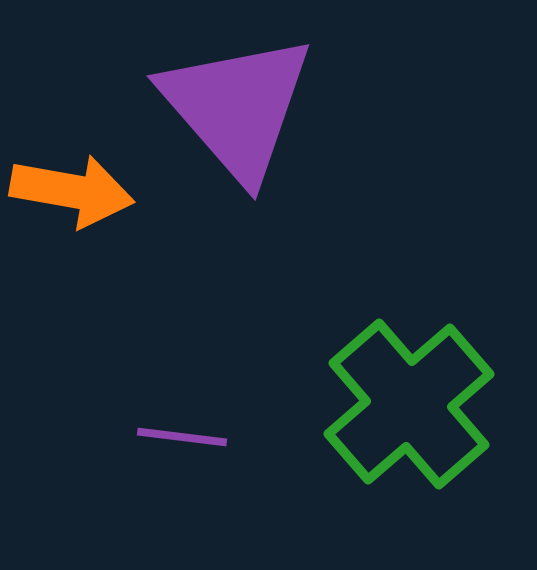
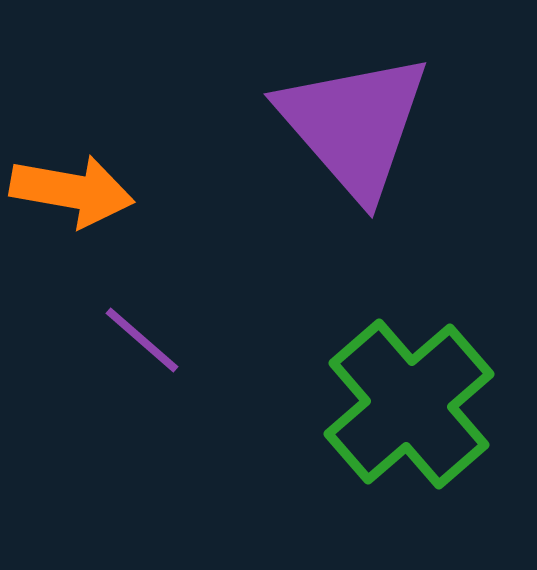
purple triangle: moved 117 px right, 18 px down
purple line: moved 40 px left, 97 px up; rotated 34 degrees clockwise
